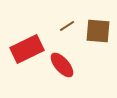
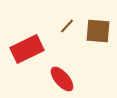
brown line: rotated 14 degrees counterclockwise
red ellipse: moved 14 px down
